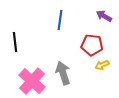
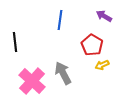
red pentagon: rotated 25 degrees clockwise
gray arrow: rotated 10 degrees counterclockwise
